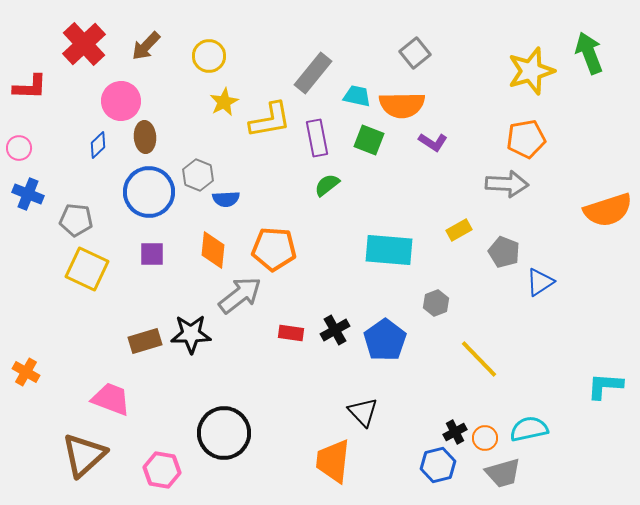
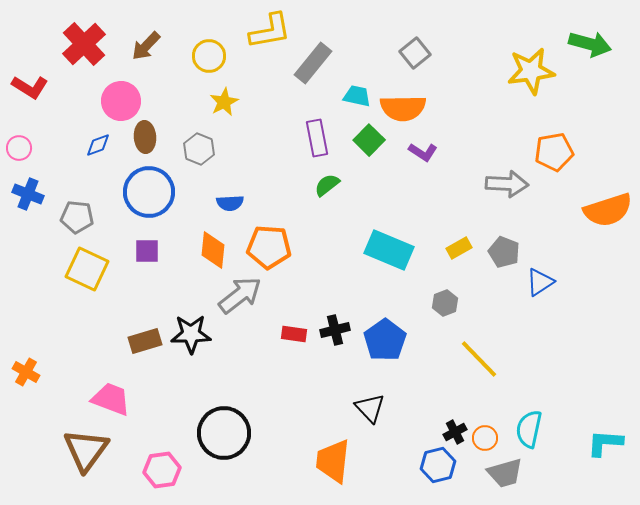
green arrow at (589, 53): moved 1 px right, 9 px up; rotated 126 degrees clockwise
yellow star at (531, 71): rotated 9 degrees clockwise
gray rectangle at (313, 73): moved 10 px up
red L-shape at (30, 87): rotated 30 degrees clockwise
orange semicircle at (402, 105): moved 1 px right, 3 px down
yellow L-shape at (270, 120): moved 89 px up
orange pentagon at (526, 139): moved 28 px right, 13 px down
green square at (369, 140): rotated 24 degrees clockwise
purple L-shape at (433, 142): moved 10 px left, 10 px down
blue diamond at (98, 145): rotated 24 degrees clockwise
gray hexagon at (198, 175): moved 1 px right, 26 px up
blue semicircle at (226, 199): moved 4 px right, 4 px down
gray pentagon at (76, 220): moved 1 px right, 3 px up
yellow rectangle at (459, 230): moved 18 px down
orange pentagon at (274, 249): moved 5 px left, 2 px up
cyan rectangle at (389, 250): rotated 18 degrees clockwise
purple square at (152, 254): moved 5 px left, 3 px up
gray hexagon at (436, 303): moved 9 px right
black cross at (335, 330): rotated 16 degrees clockwise
red rectangle at (291, 333): moved 3 px right, 1 px down
cyan L-shape at (605, 386): moved 57 px down
black triangle at (363, 412): moved 7 px right, 4 px up
cyan semicircle at (529, 429): rotated 66 degrees counterclockwise
brown triangle at (84, 455): moved 2 px right, 5 px up; rotated 12 degrees counterclockwise
pink hexagon at (162, 470): rotated 18 degrees counterclockwise
gray trapezoid at (503, 473): moved 2 px right
